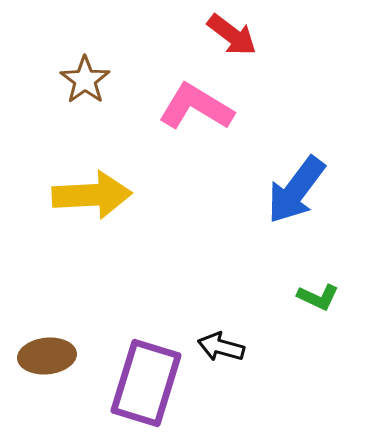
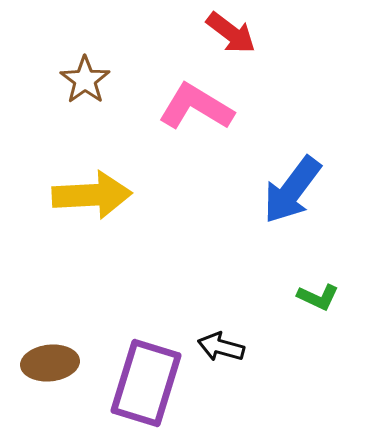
red arrow: moved 1 px left, 2 px up
blue arrow: moved 4 px left
brown ellipse: moved 3 px right, 7 px down
